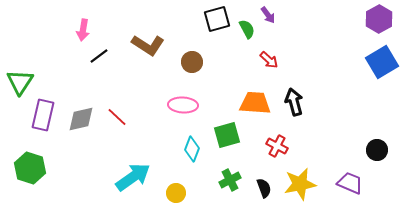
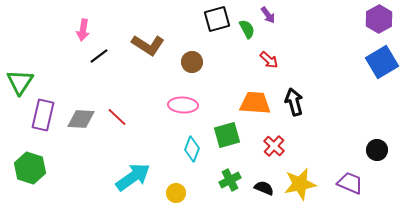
gray diamond: rotated 16 degrees clockwise
red cross: moved 3 px left; rotated 15 degrees clockwise
black semicircle: rotated 48 degrees counterclockwise
